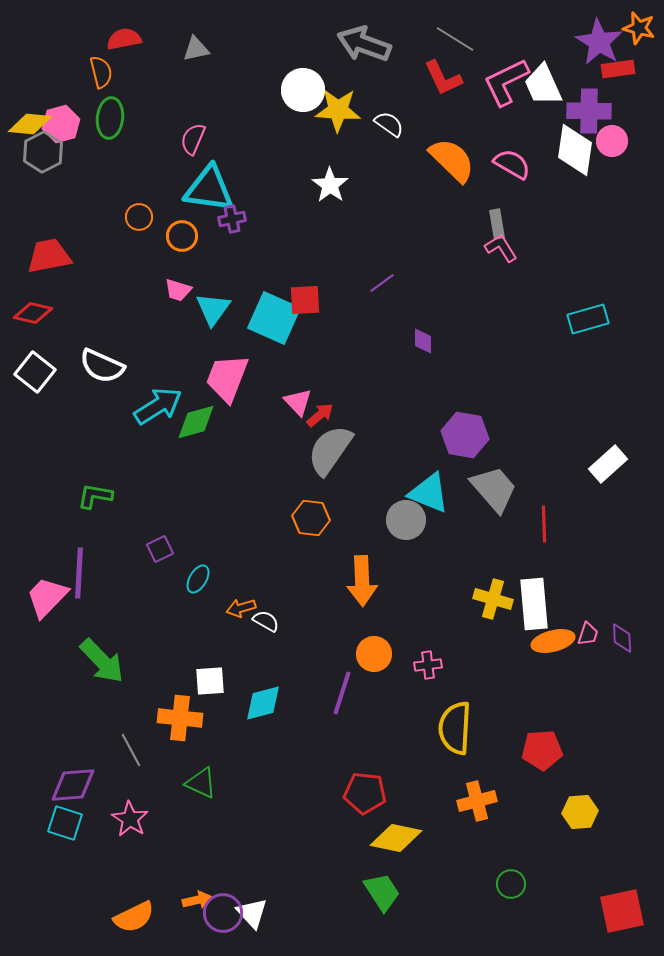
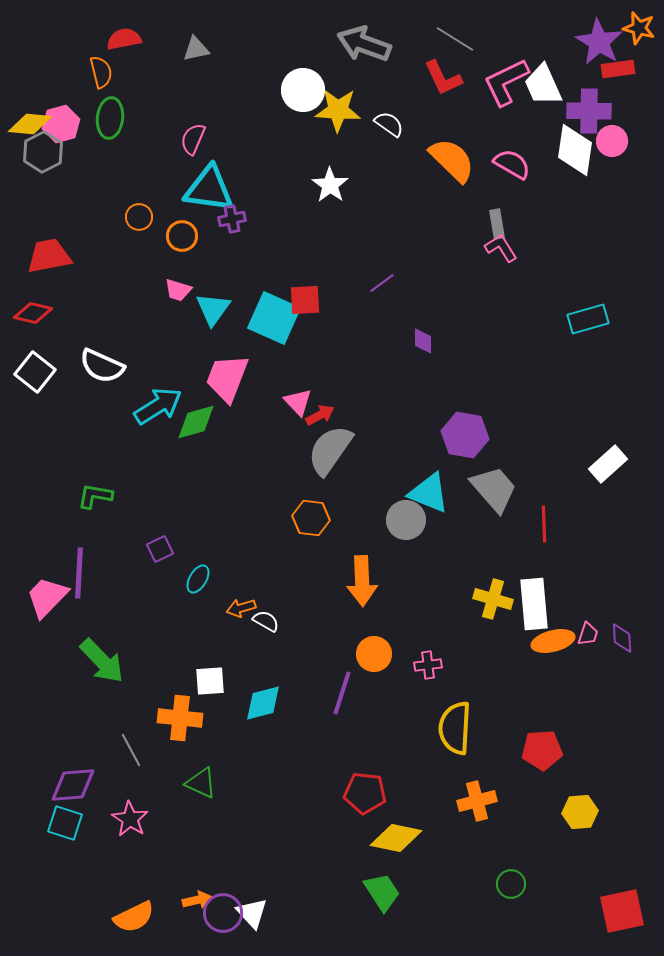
red arrow at (320, 415): rotated 12 degrees clockwise
